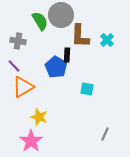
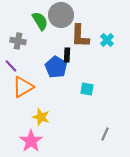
purple line: moved 3 px left
yellow star: moved 2 px right
